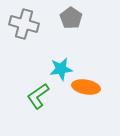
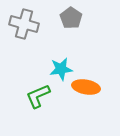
green L-shape: rotated 12 degrees clockwise
